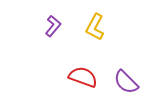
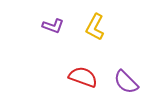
purple L-shape: rotated 70 degrees clockwise
